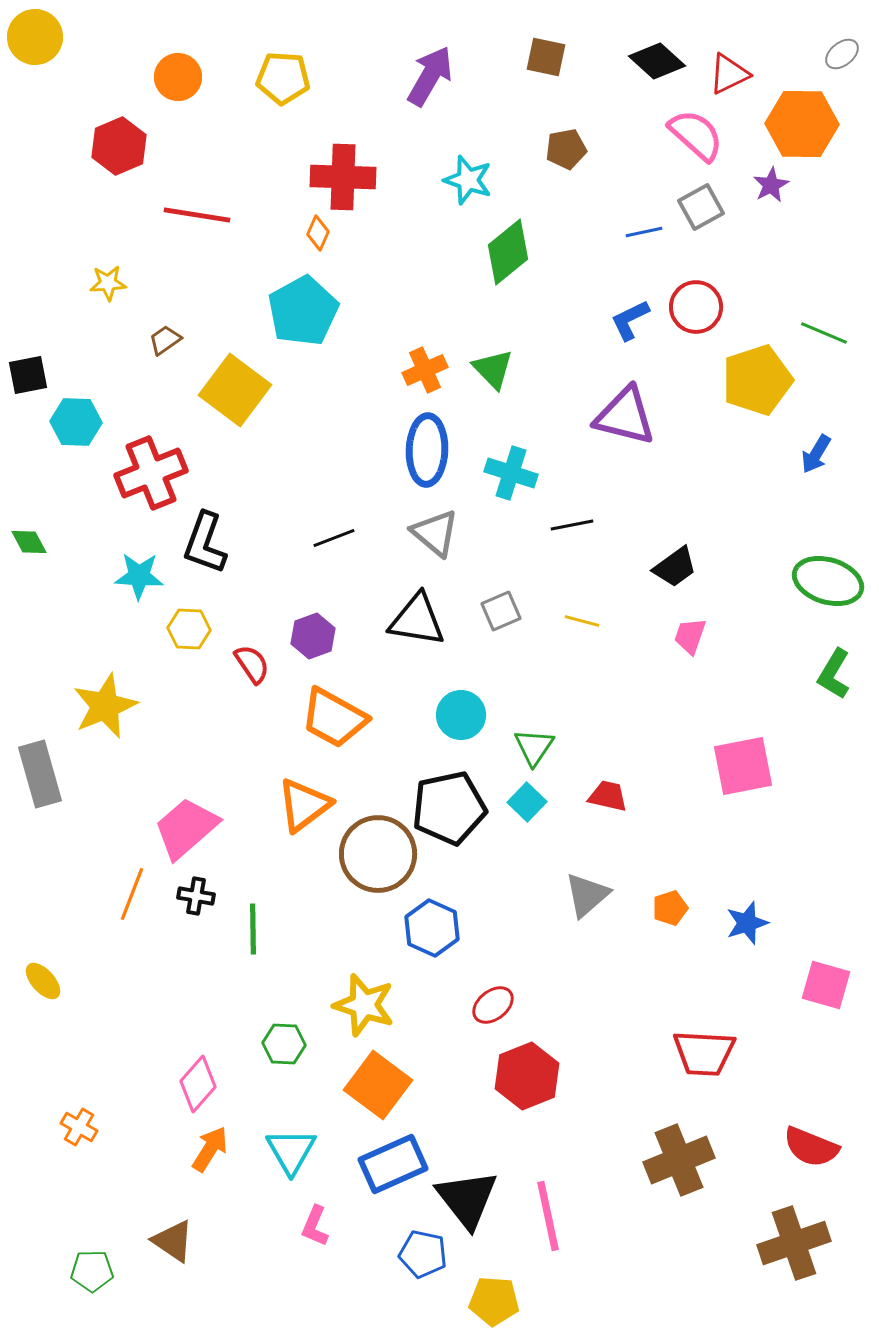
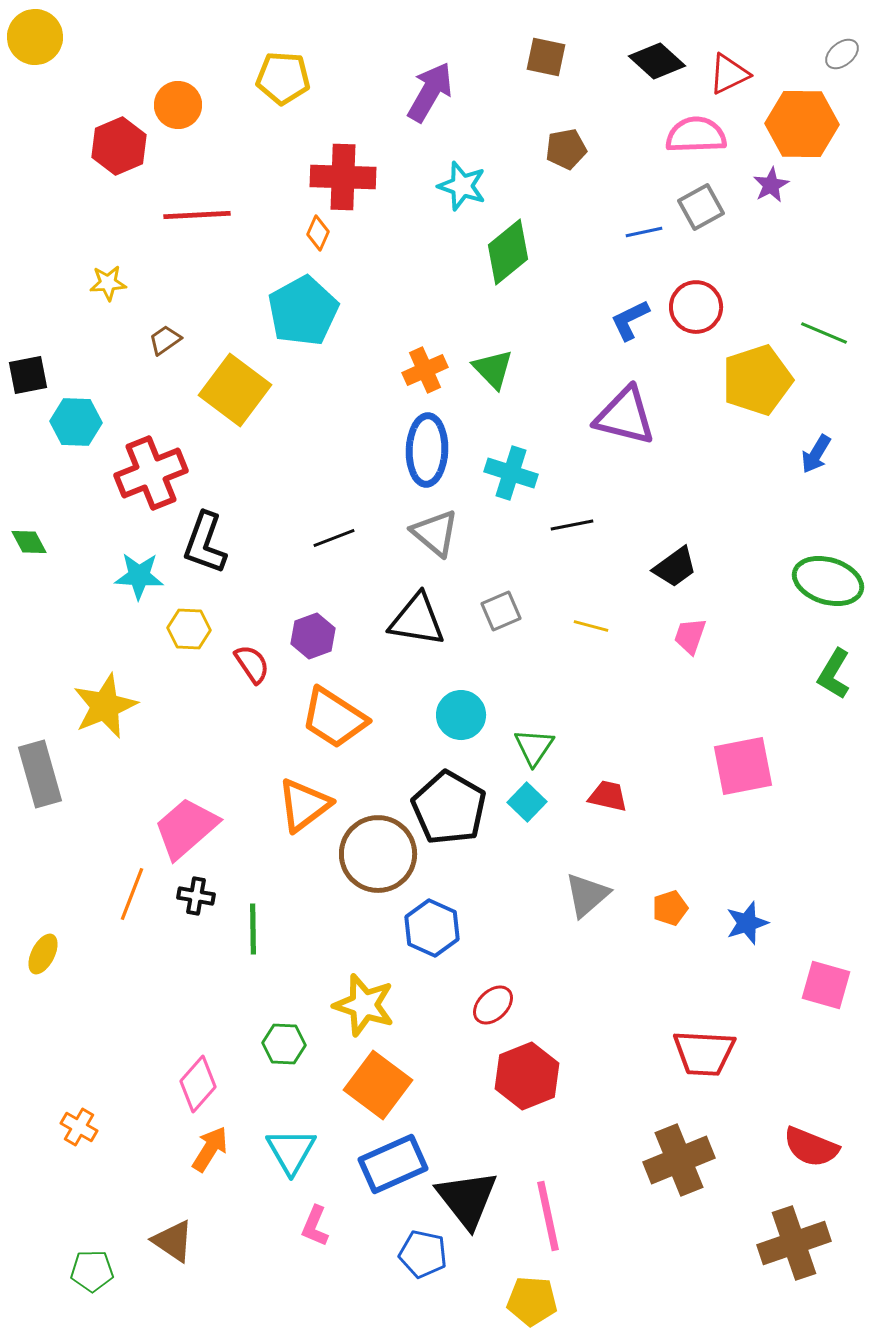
purple arrow at (430, 76): moved 16 px down
orange circle at (178, 77): moved 28 px down
pink semicircle at (696, 135): rotated 44 degrees counterclockwise
cyan star at (468, 180): moved 6 px left, 6 px down
red line at (197, 215): rotated 12 degrees counterclockwise
yellow line at (582, 621): moved 9 px right, 5 px down
orange trapezoid at (334, 718): rotated 4 degrees clockwise
black pentagon at (449, 808): rotated 30 degrees counterclockwise
yellow ellipse at (43, 981): moved 27 px up; rotated 69 degrees clockwise
red ellipse at (493, 1005): rotated 6 degrees counterclockwise
yellow pentagon at (494, 1301): moved 38 px right
